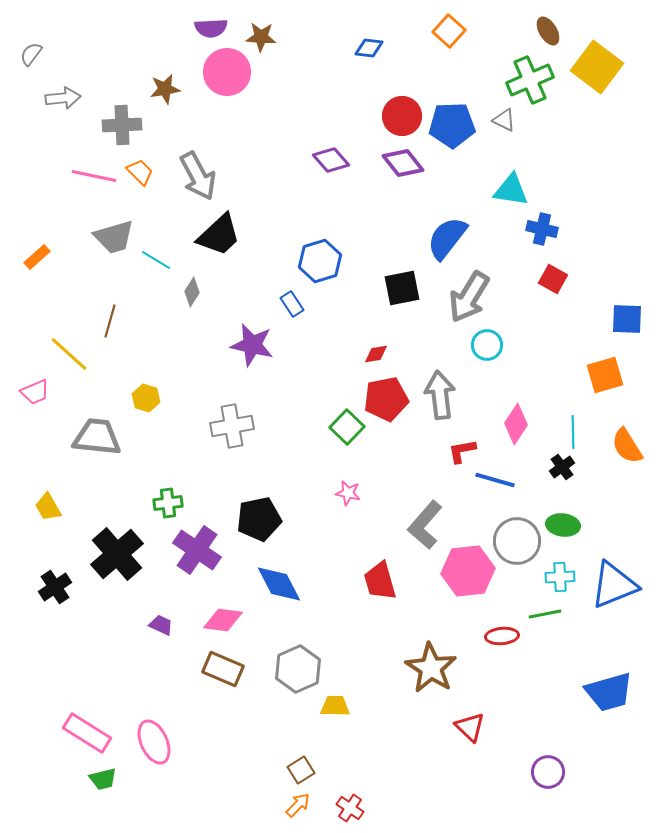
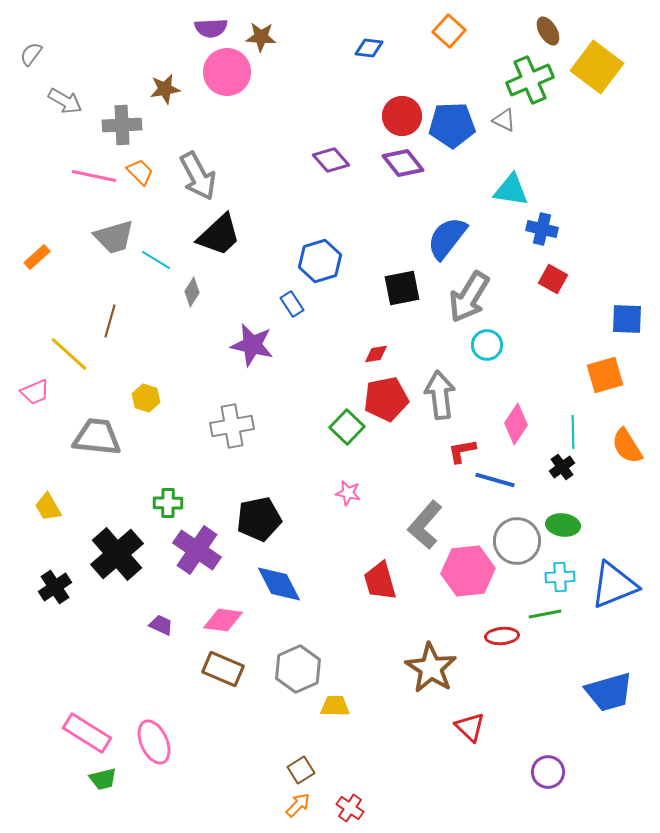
gray arrow at (63, 98): moved 2 px right, 3 px down; rotated 36 degrees clockwise
green cross at (168, 503): rotated 8 degrees clockwise
